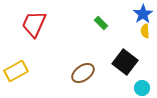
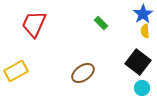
black square: moved 13 px right
